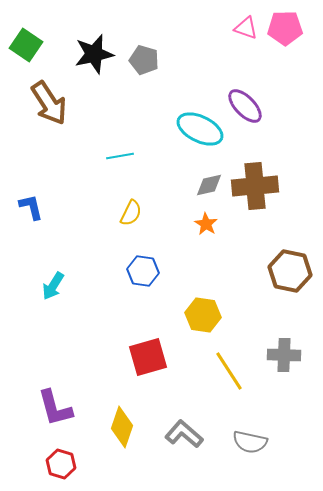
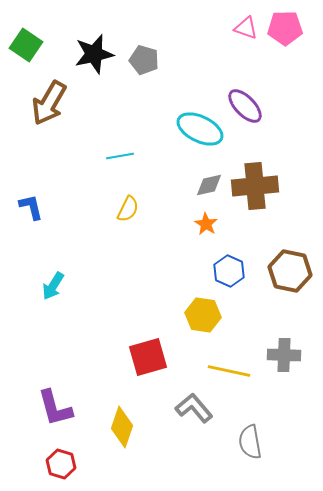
brown arrow: rotated 63 degrees clockwise
yellow semicircle: moved 3 px left, 4 px up
blue hexagon: moved 86 px right; rotated 16 degrees clockwise
yellow line: rotated 45 degrees counterclockwise
gray L-shape: moved 10 px right, 26 px up; rotated 9 degrees clockwise
gray semicircle: rotated 68 degrees clockwise
